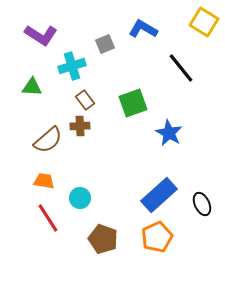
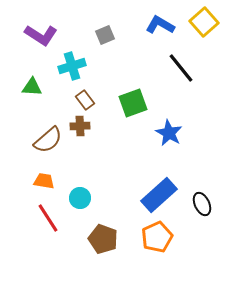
yellow square: rotated 16 degrees clockwise
blue L-shape: moved 17 px right, 4 px up
gray square: moved 9 px up
